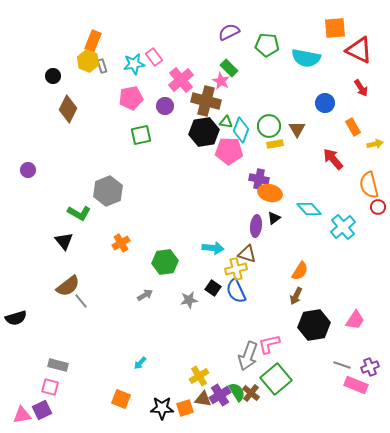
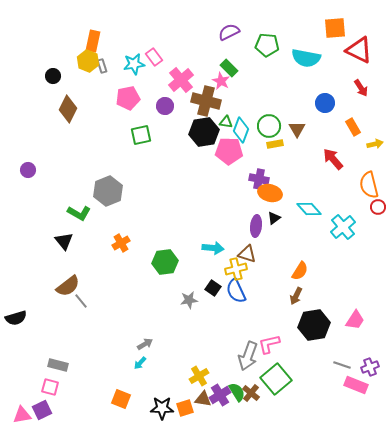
orange rectangle at (93, 41): rotated 10 degrees counterclockwise
pink pentagon at (131, 98): moved 3 px left
gray arrow at (145, 295): moved 49 px down
